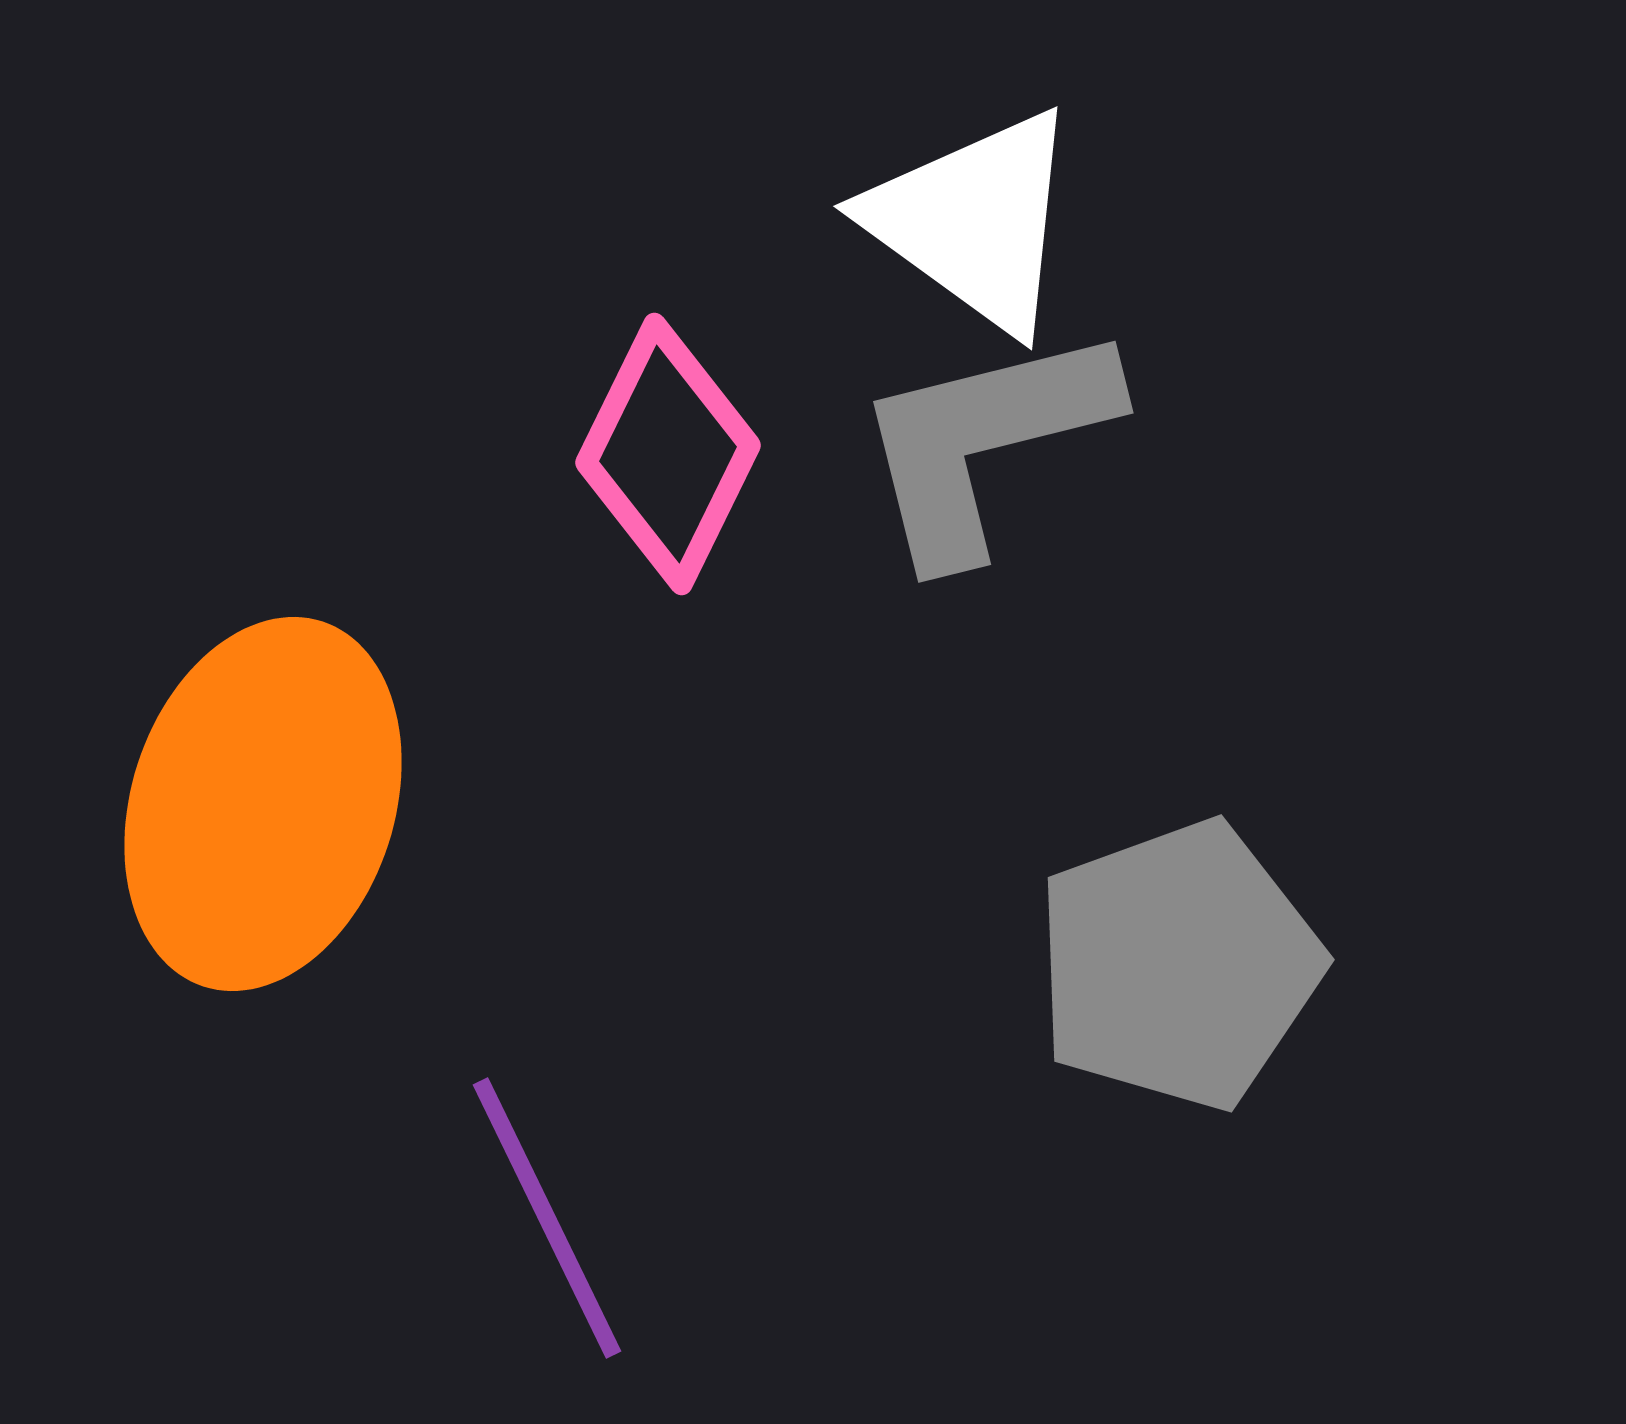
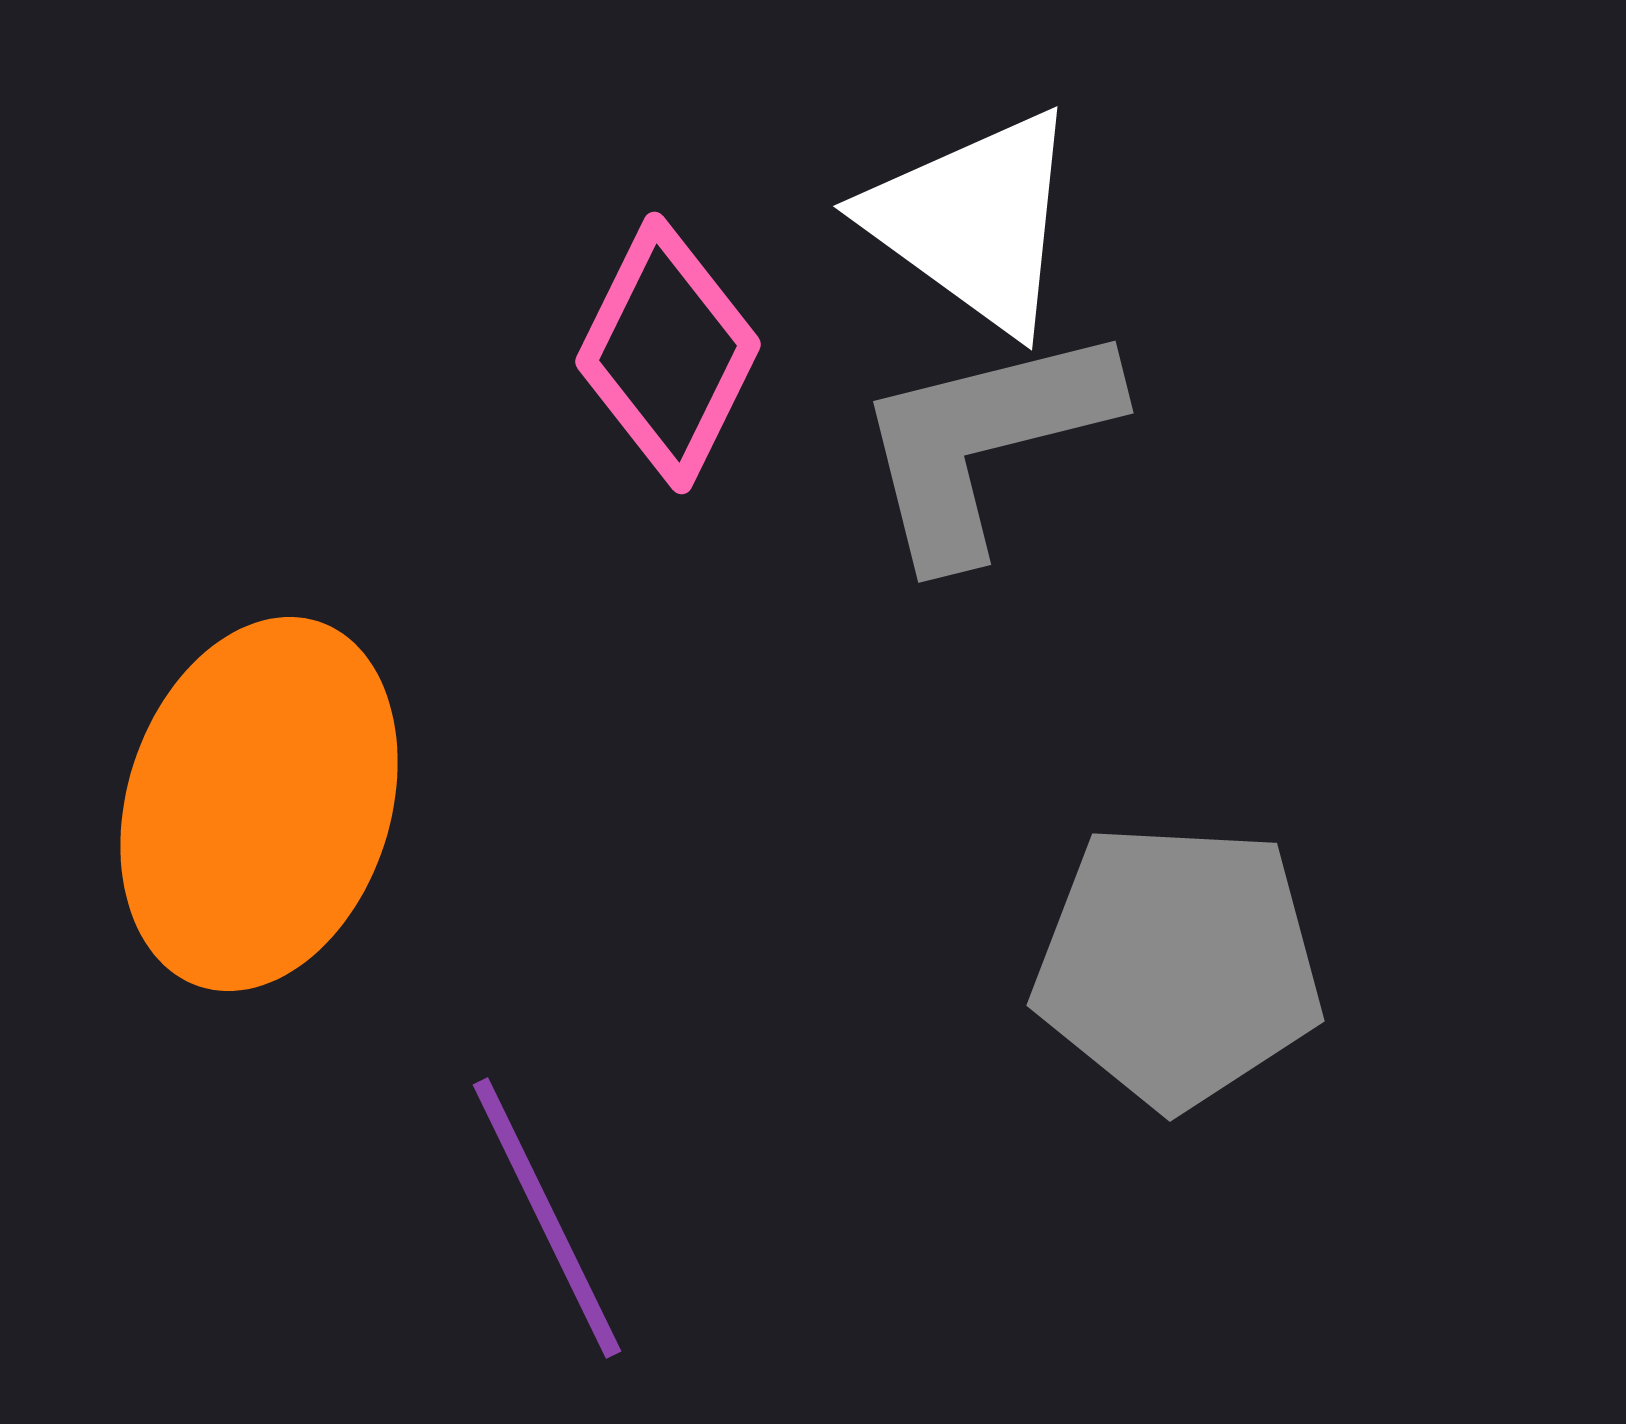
pink diamond: moved 101 px up
orange ellipse: moved 4 px left
gray pentagon: rotated 23 degrees clockwise
